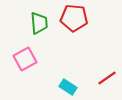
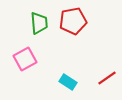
red pentagon: moved 1 px left, 3 px down; rotated 16 degrees counterclockwise
cyan rectangle: moved 5 px up
